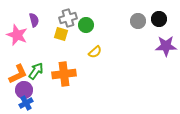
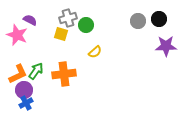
purple semicircle: moved 4 px left; rotated 48 degrees counterclockwise
